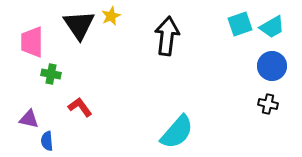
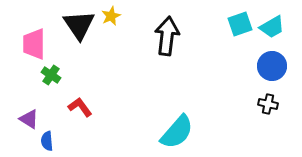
pink trapezoid: moved 2 px right, 2 px down
green cross: moved 1 px down; rotated 24 degrees clockwise
purple triangle: rotated 20 degrees clockwise
